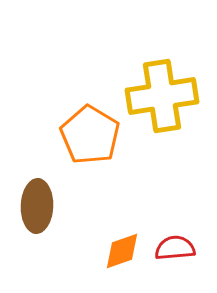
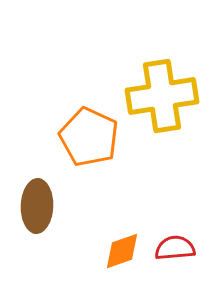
orange pentagon: moved 1 px left, 2 px down; rotated 6 degrees counterclockwise
